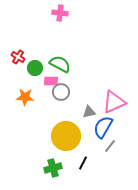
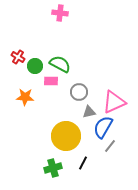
green circle: moved 2 px up
gray circle: moved 18 px right
